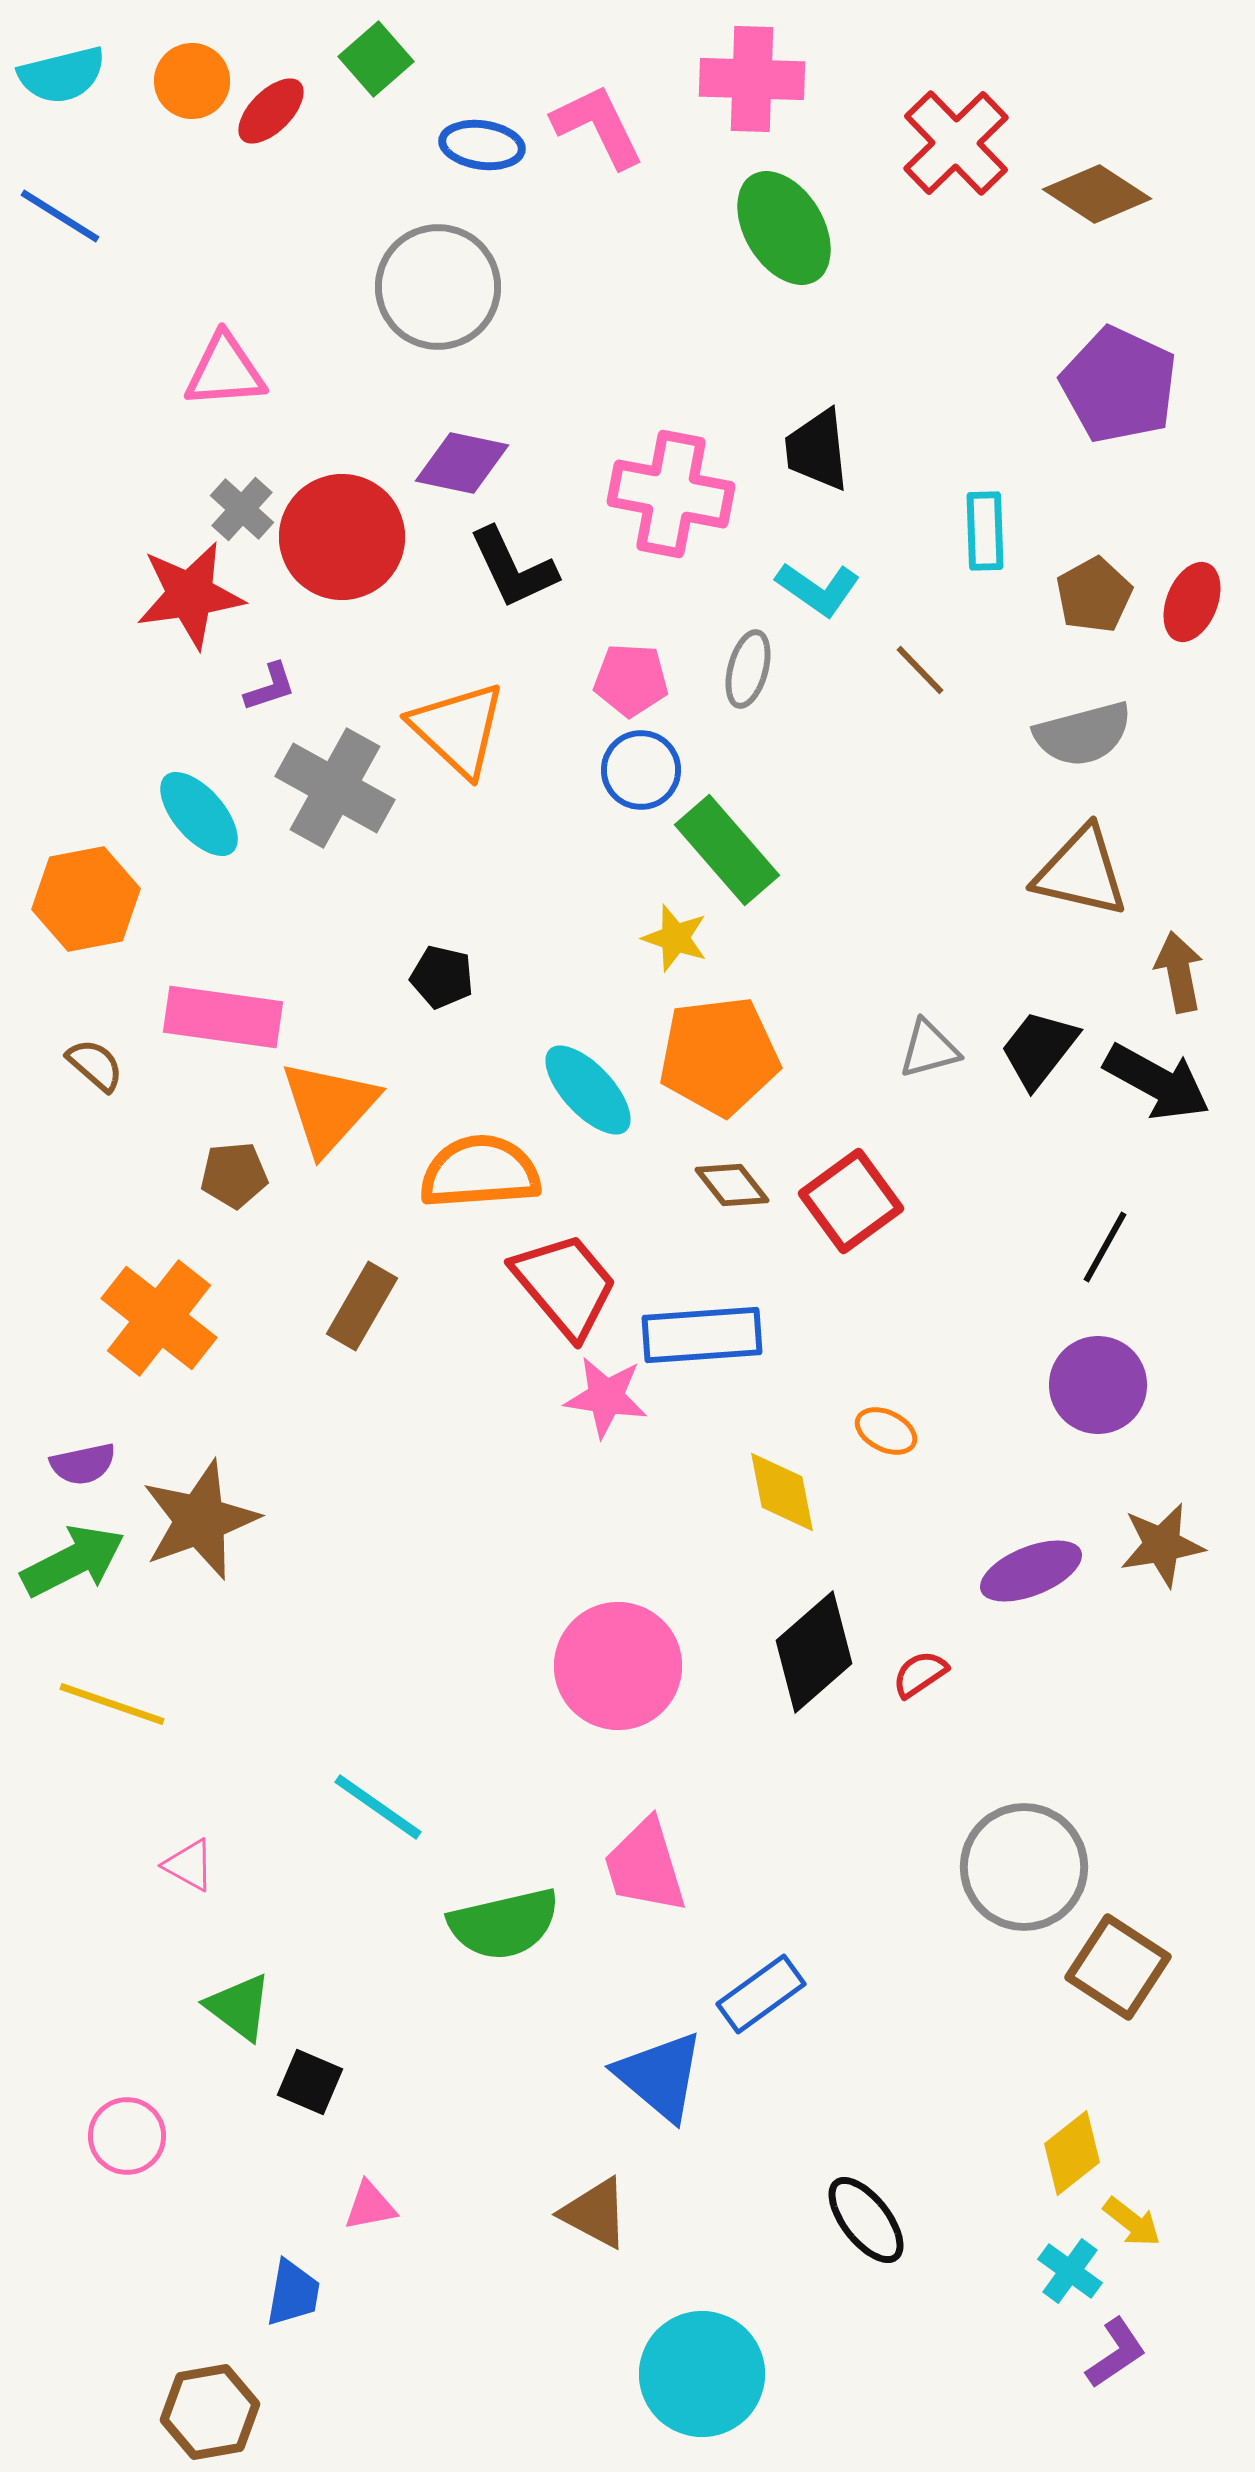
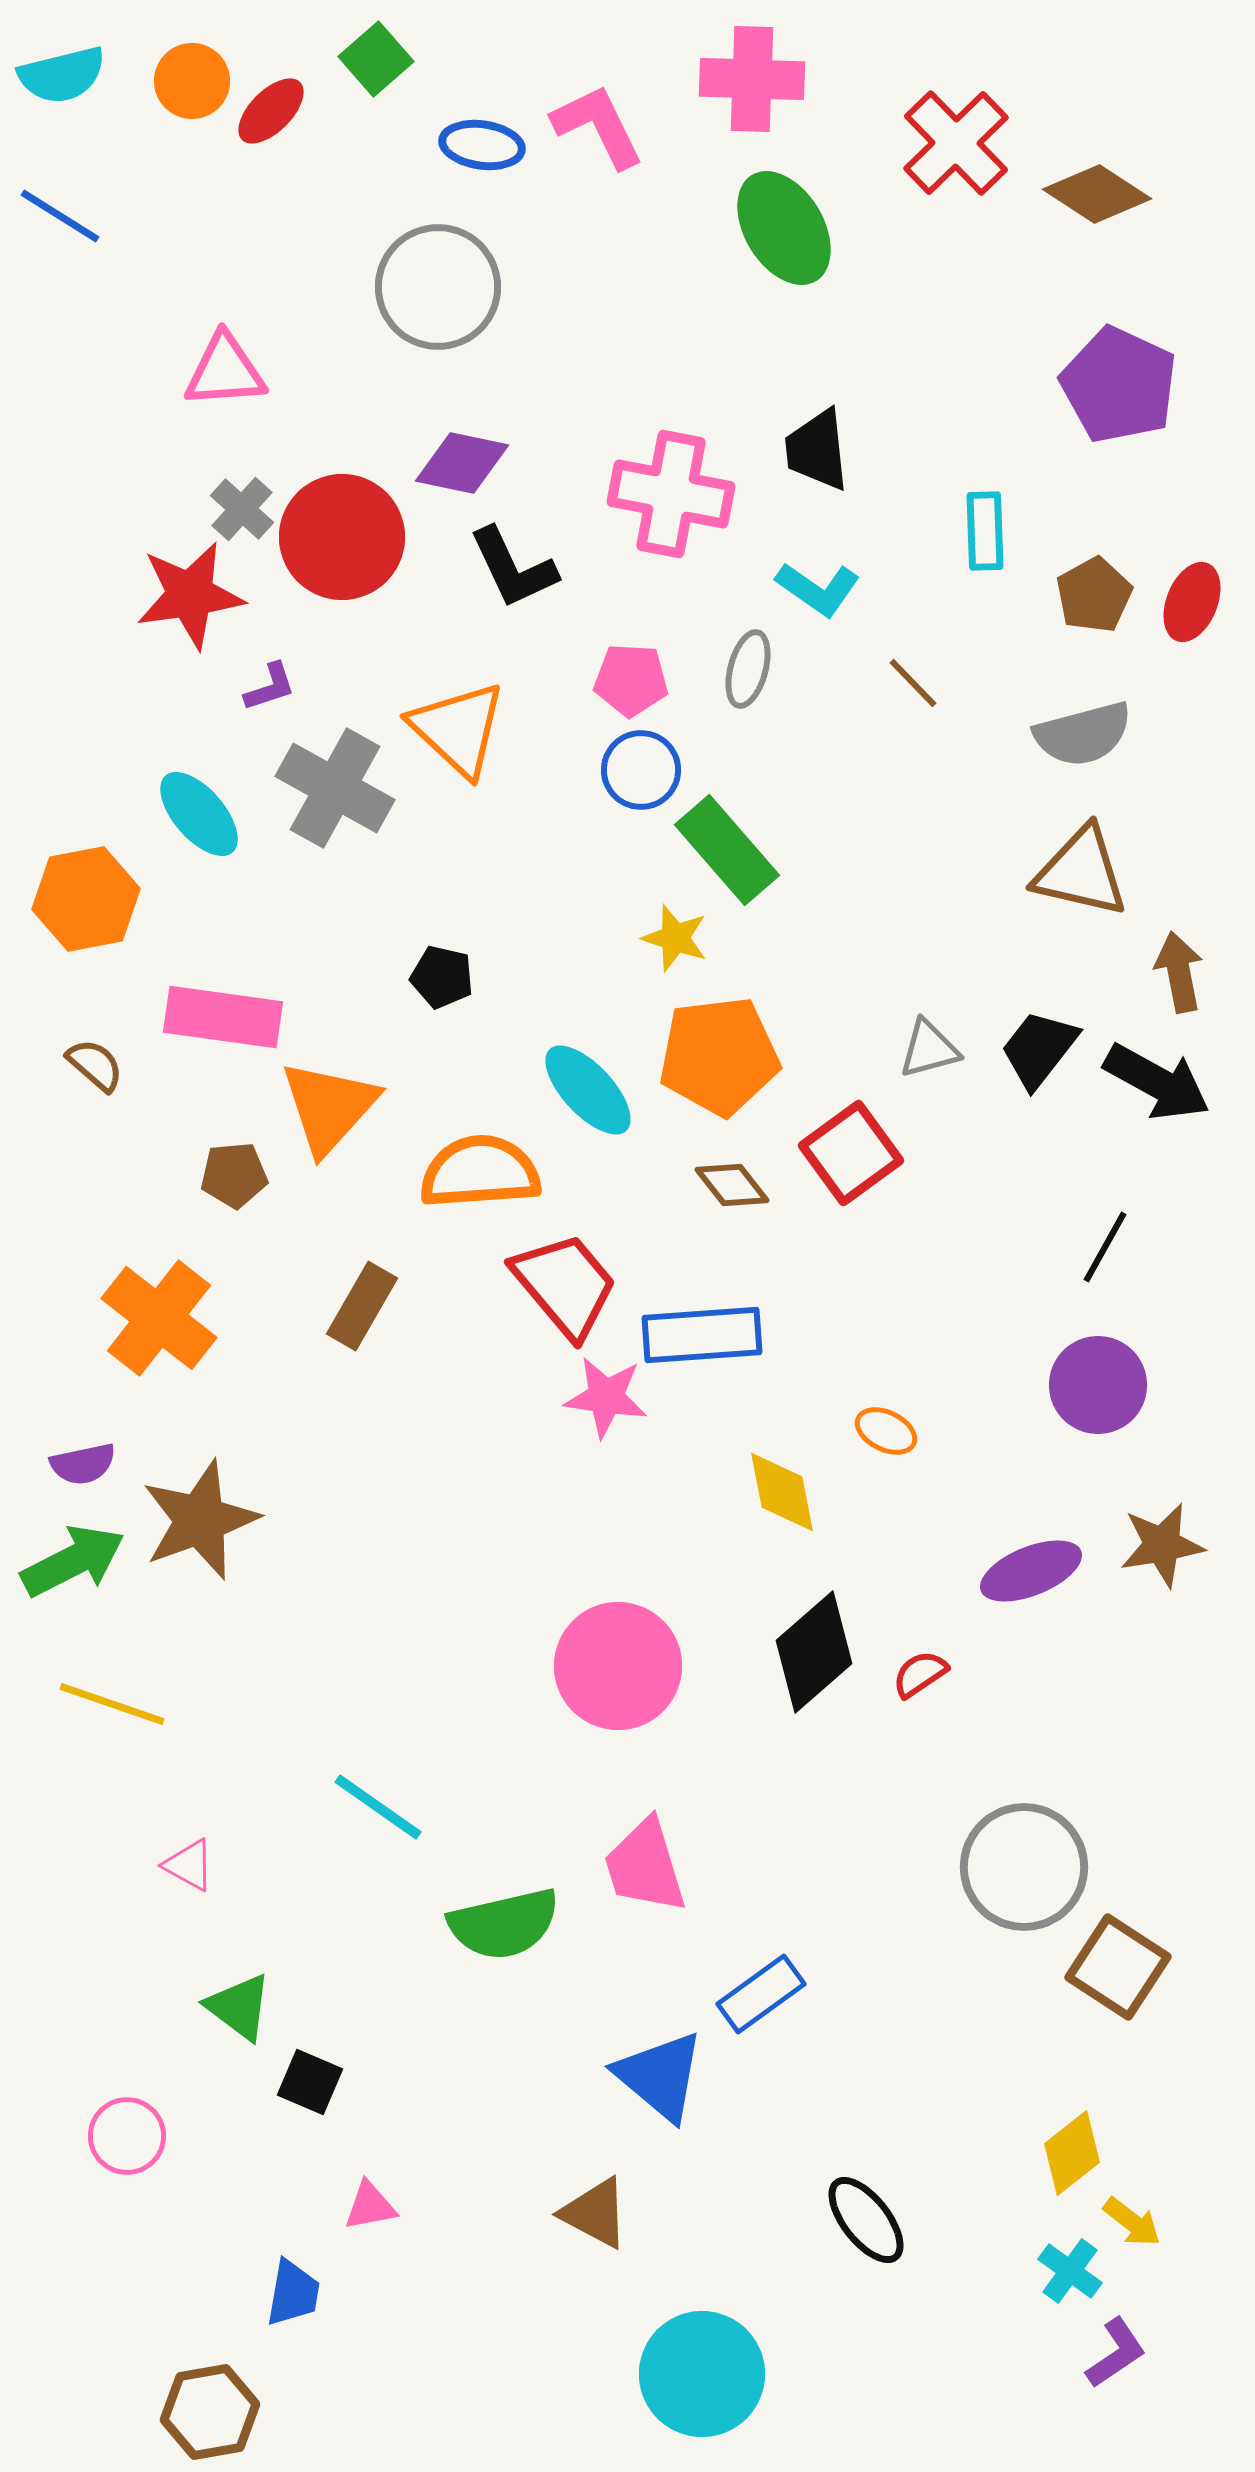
brown line at (920, 670): moved 7 px left, 13 px down
red square at (851, 1201): moved 48 px up
